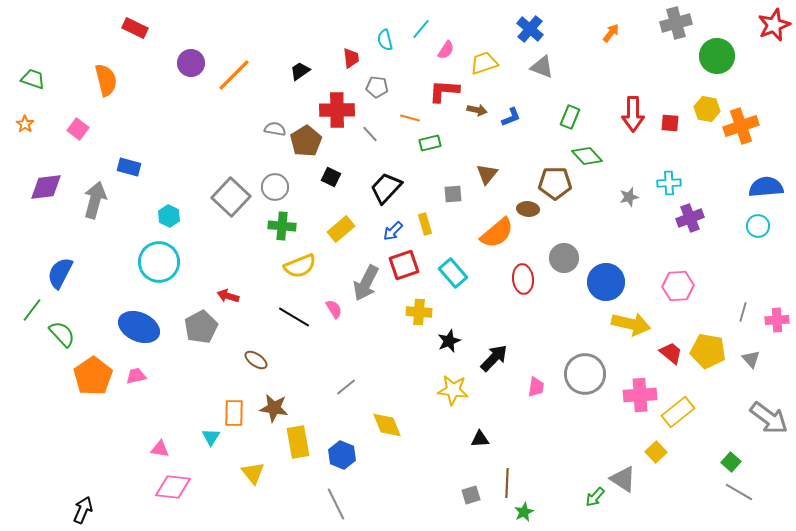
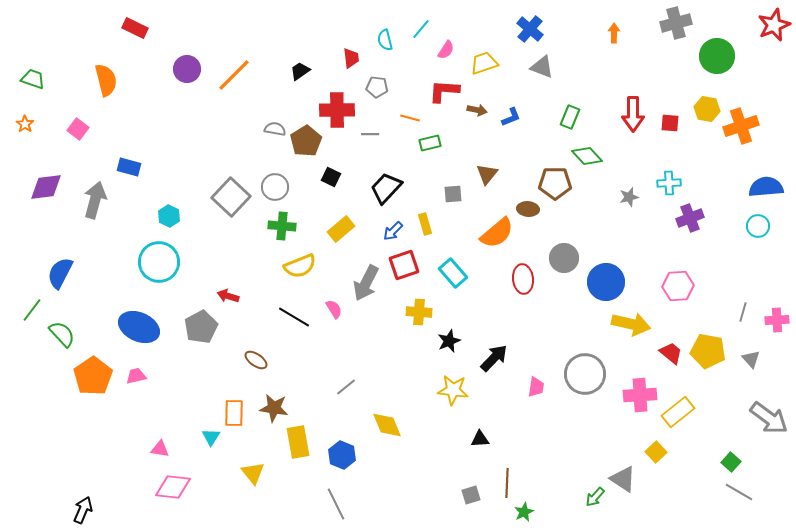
orange arrow at (611, 33): moved 3 px right; rotated 36 degrees counterclockwise
purple circle at (191, 63): moved 4 px left, 6 px down
gray line at (370, 134): rotated 48 degrees counterclockwise
